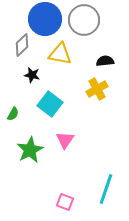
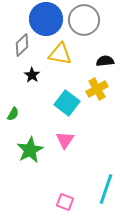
blue circle: moved 1 px right
black star: rotated 21 degrees clockwise
cyan square: moved 17 px right, 1 px up
